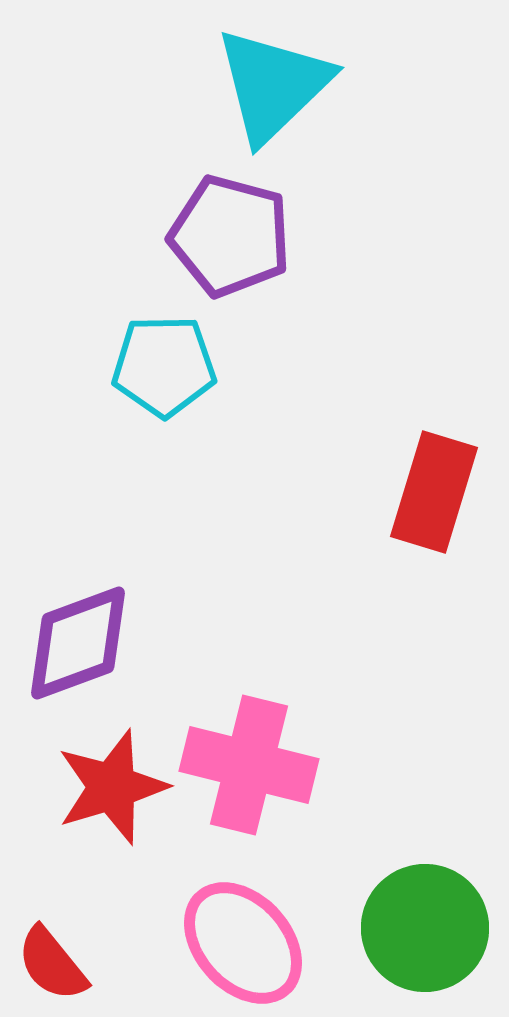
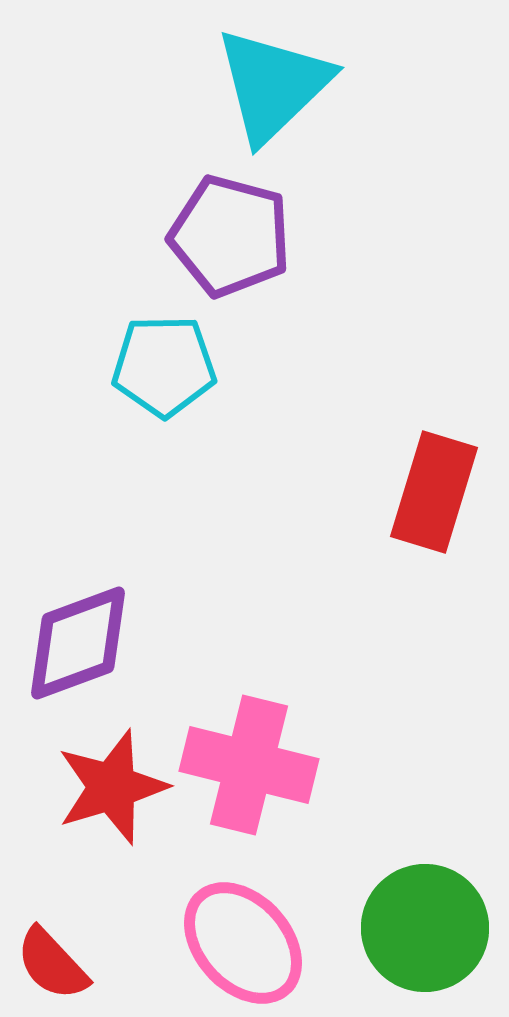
red semicircle: rotated 4 degrees counterclockwise
